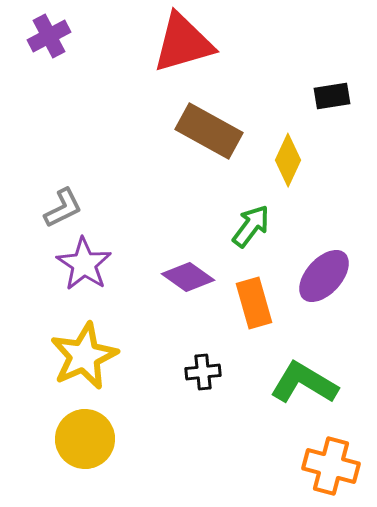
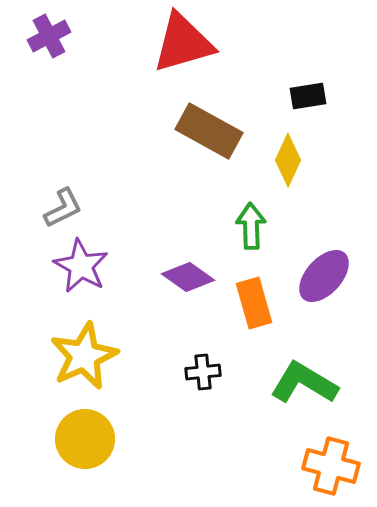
black rectangle: moved 24 px left
green arrow: rotated 39 degrees counterclockwise
purple star: moved 3 px left, 2 px down; rotated 4 degrees counterclockwise
